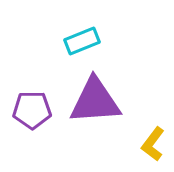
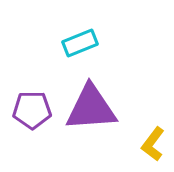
cyan rectangle: moved 2 px left, 2 px down
purple triangle: moved 4 px left, 7 px down
